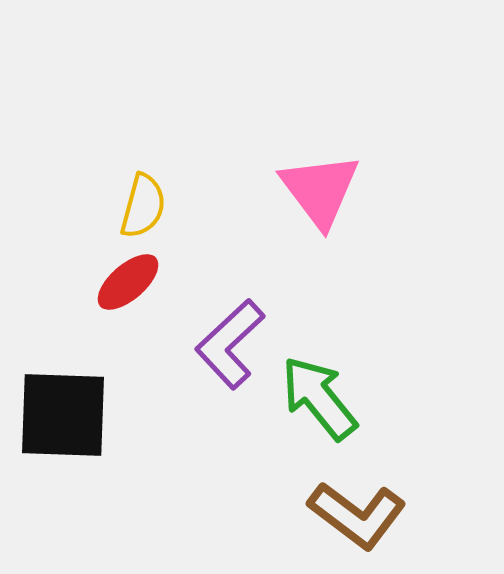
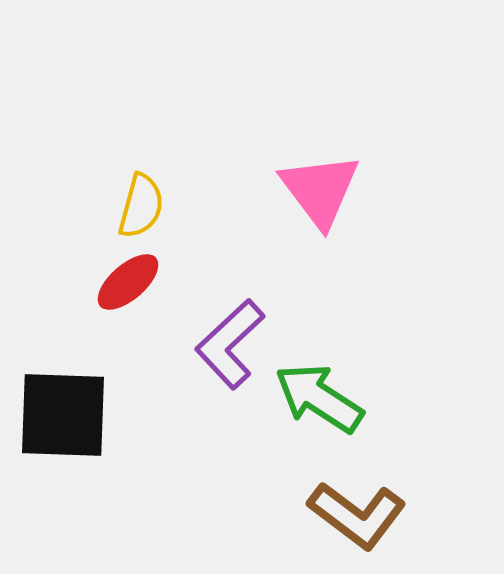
yellow semicircle: moved 2 px left
green arrow: rotated 18 degrees counterclockwise
